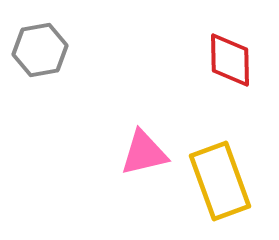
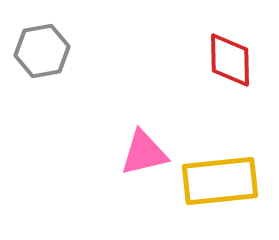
gray hexagon: moved 2 px right, 1 px down
yellow rectangle: rotated 76 degrees counterclockwise
